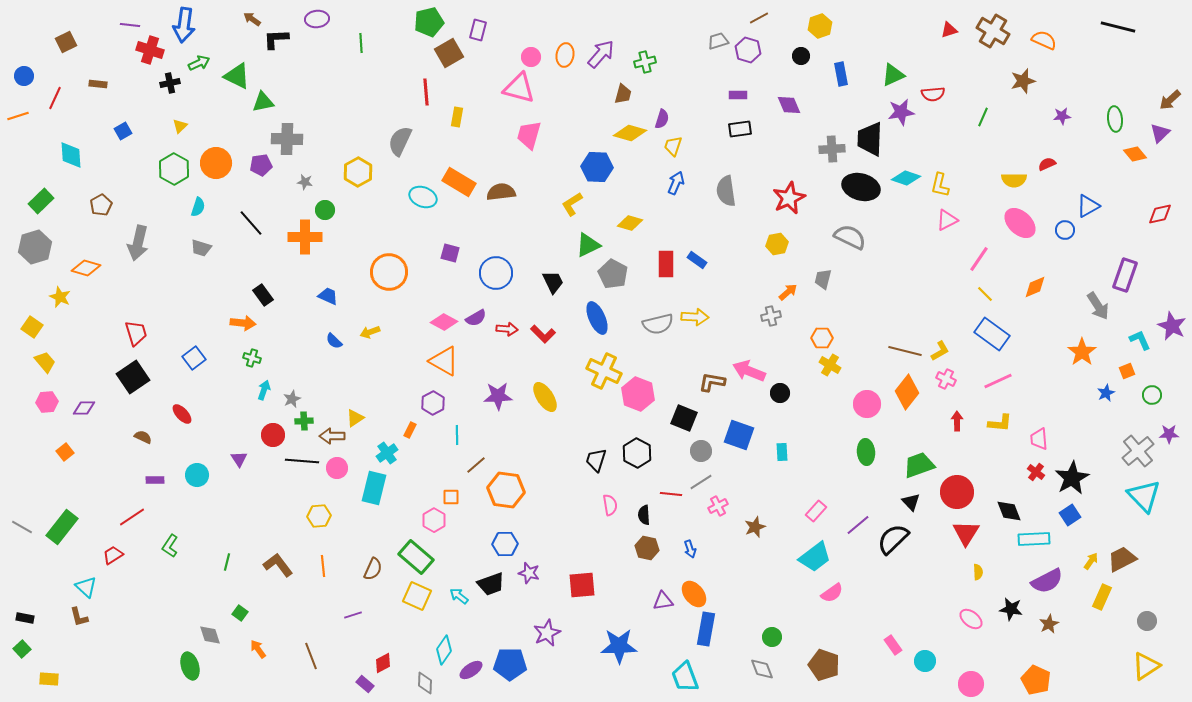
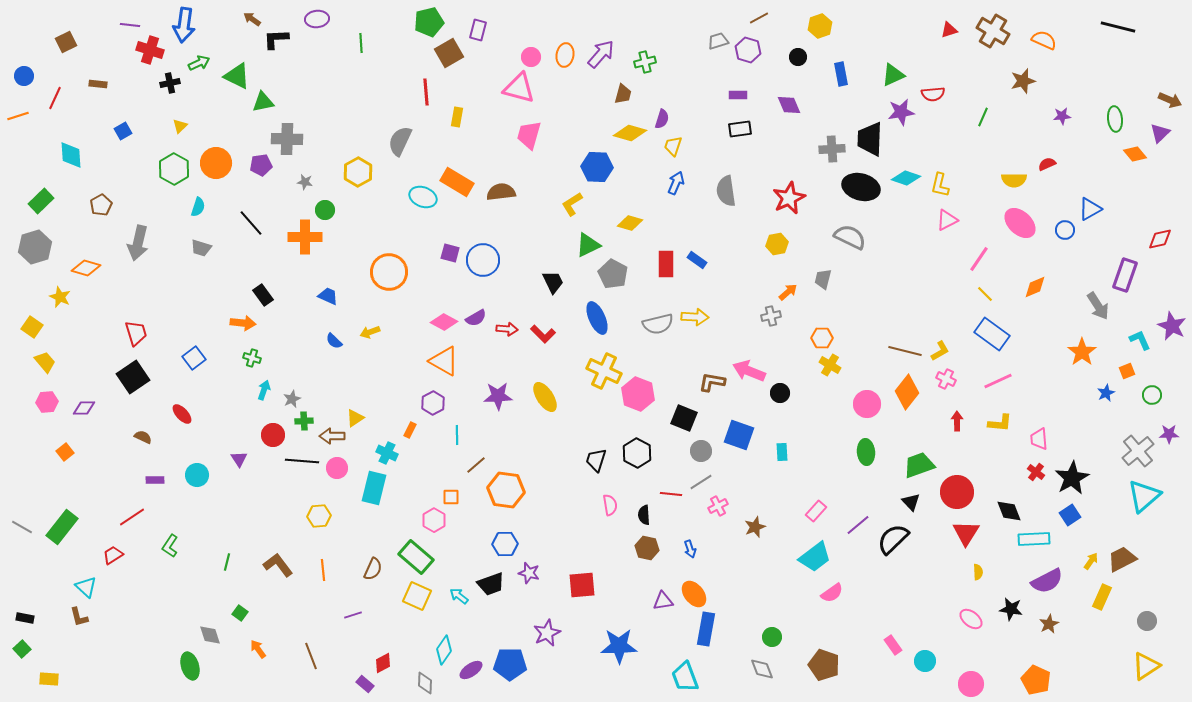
black circle at (801, 56): moved 3 px left, 1 px down
brown arrow at (1170, 100): rotated 115 degrees counterclockwise
orange rectangle at (459, 182): moved 2 px left
blue triangle at (1088, 206): moved 2 px right, 3 px down
red diamond at (1160, 214): moved 25 px down
blue circle at (496, 273): moved 13 px left, 13 px up
cyan cross at (387, 453): rotated 30 degrees counterclockwise
cyan triangle at (1144, 496): rotated 33 degrees clockwise
orange line at (323, 566): moved 4 px down
